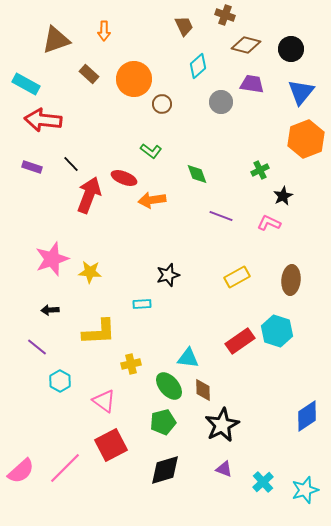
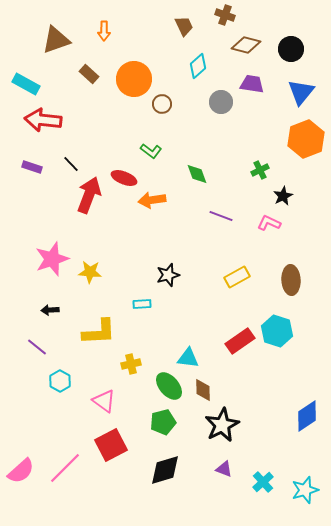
brown ellipse at (291, 280): rotated 8 degrees counterclockwise
